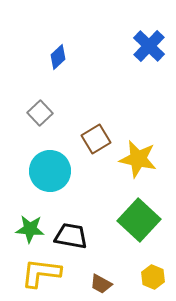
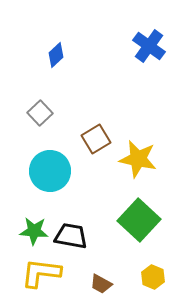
blue cross: rotated 8 degrees counterclockwise
blue diamond: moved 2 px left, 2 px up
green star: moved 4 px right, 2 px down
